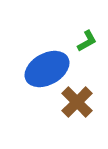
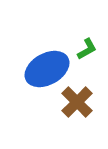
green L-shape: moved 8 px down
